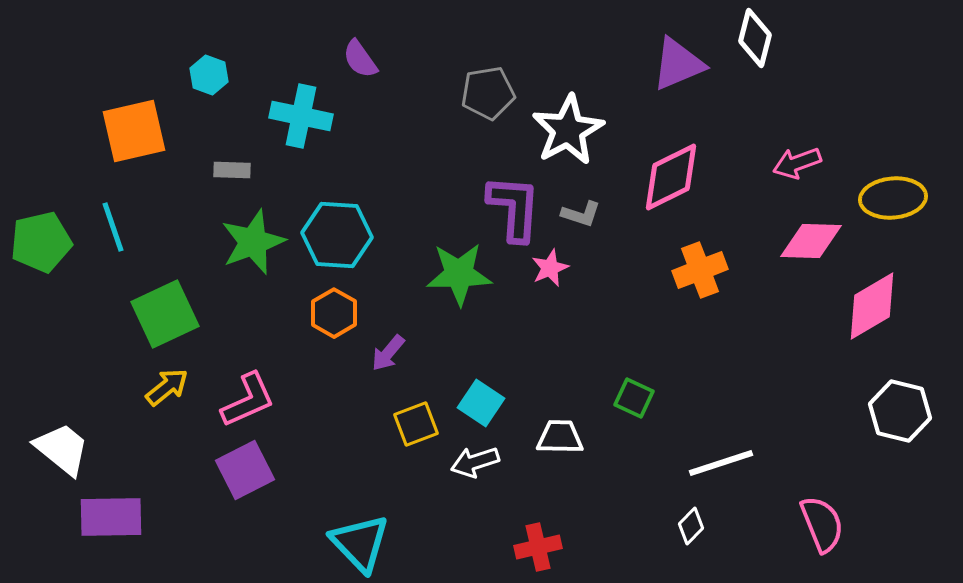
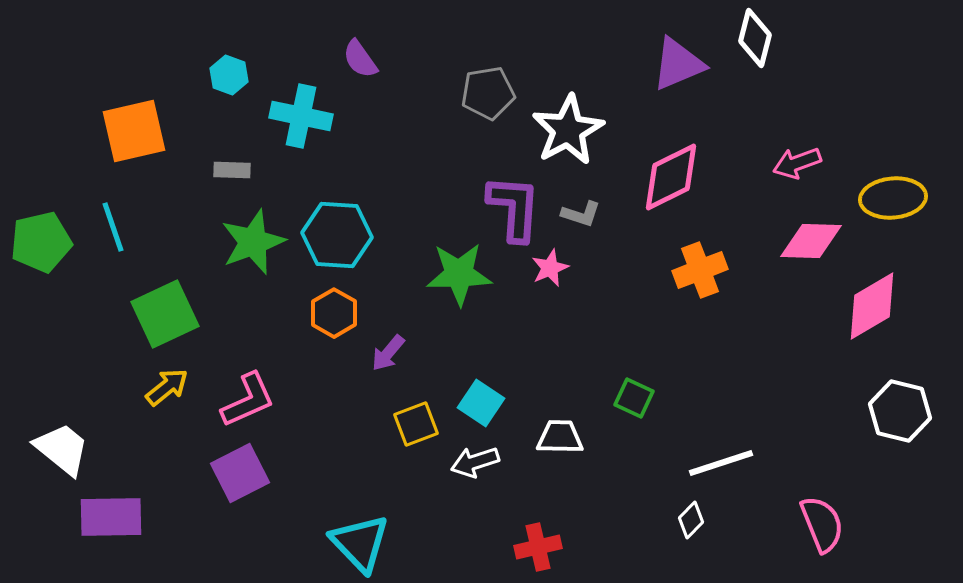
cyan hexagon at (209, 75): moved 20 px right
purple square at (245, 470): moved 5 px left, 3 px down
white diamond at (691, 526): moved 6 px up
